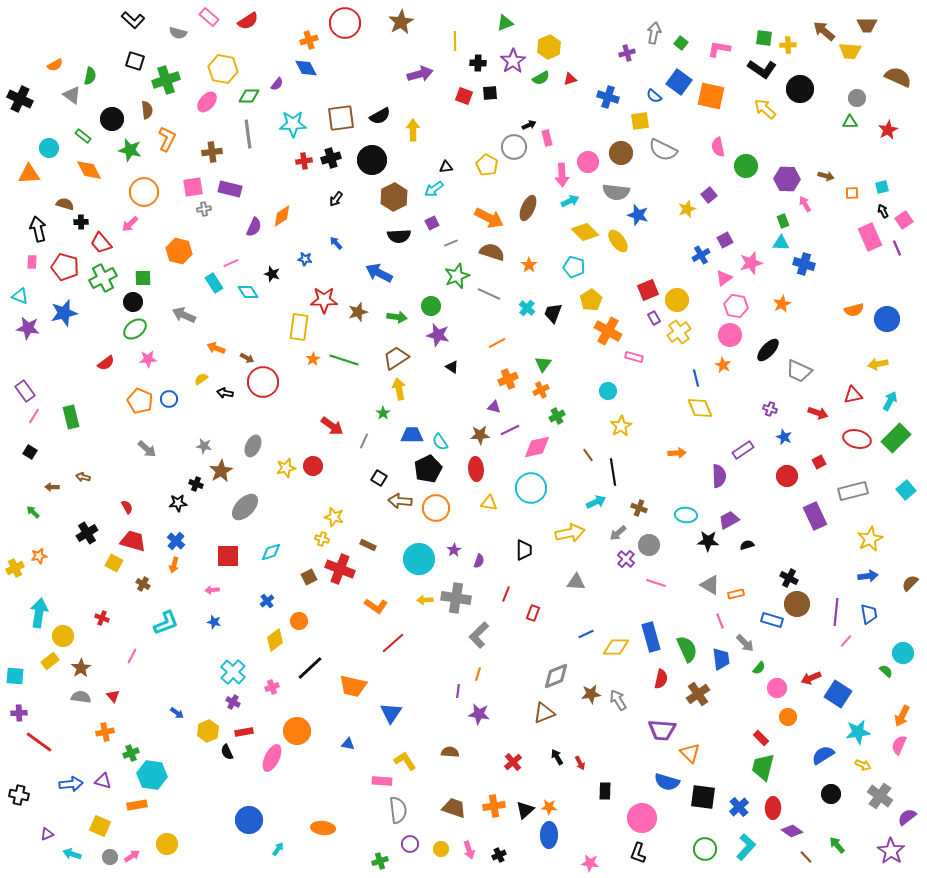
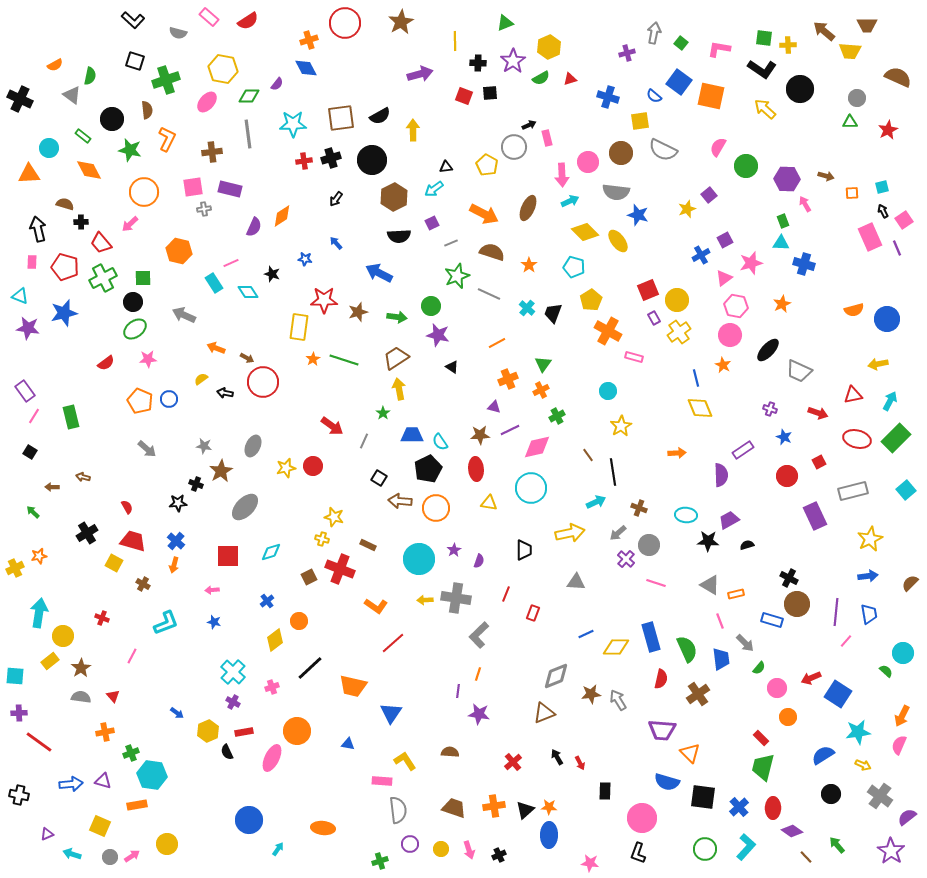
pink semicircle at (718, 147): rotated 42 degrees clockwise
orange arrow at (489, 218): moved 5 px left, 4 px up
purple semicircle at (719, 476): moved 2 px right, 1 px up
